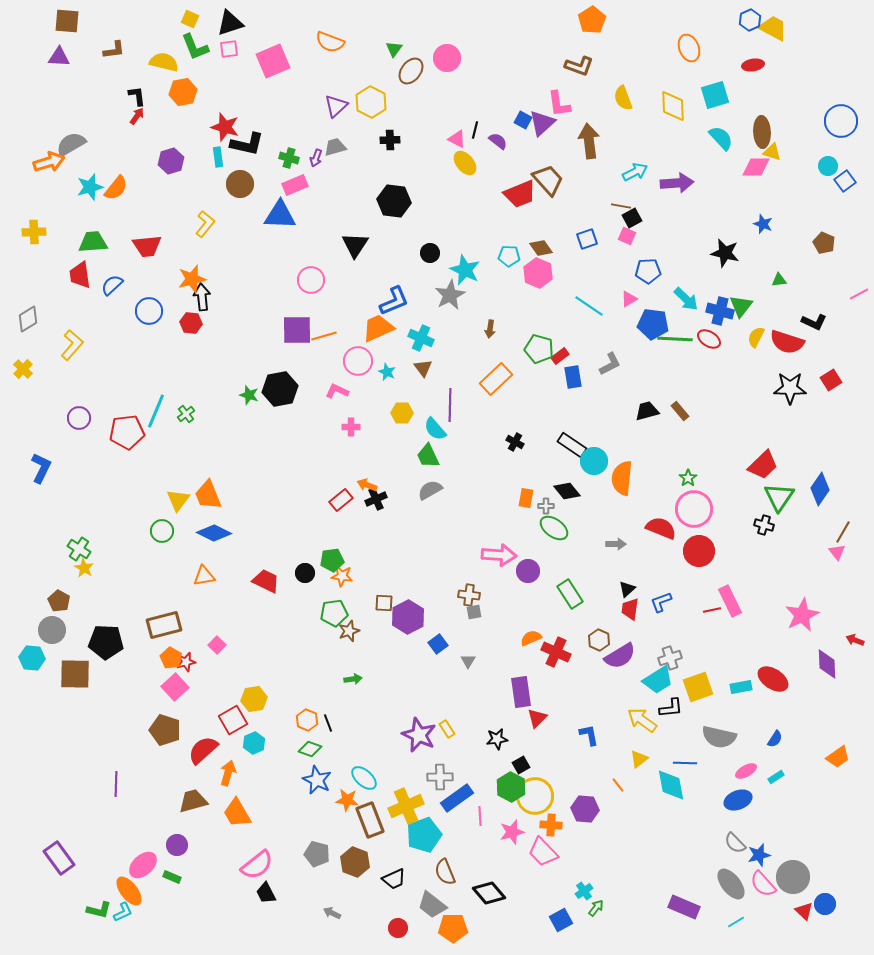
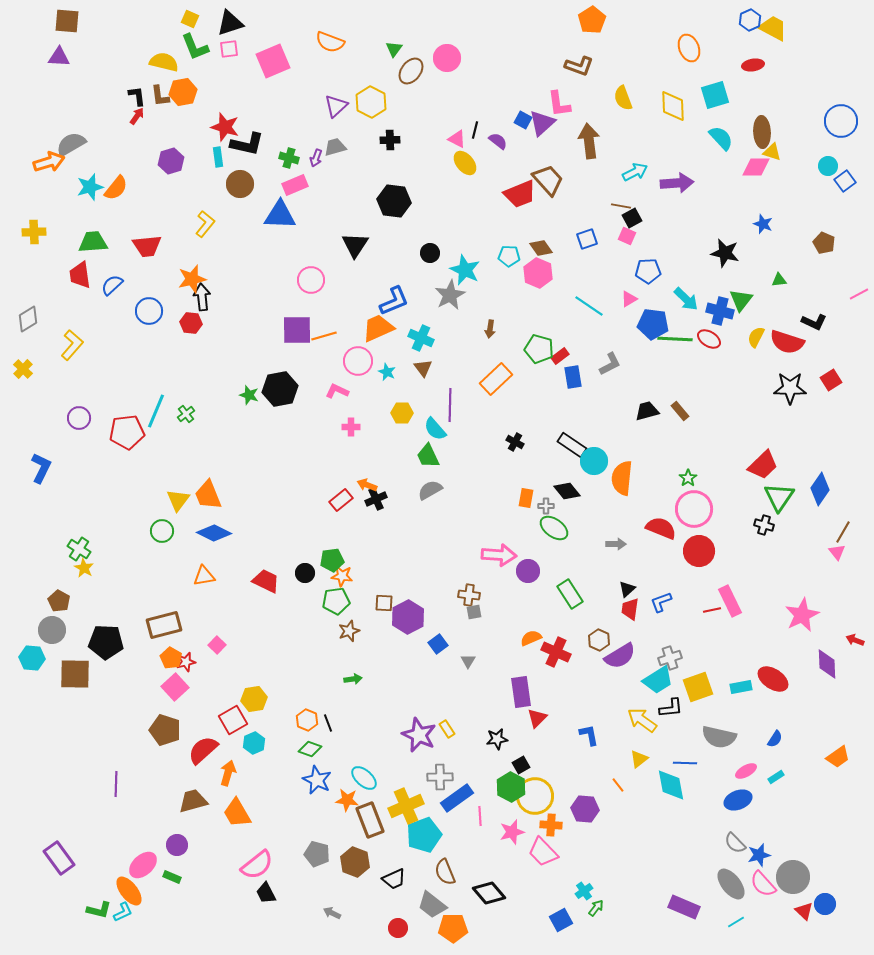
brown L-shape at (114, 50): moved 46 px right, 46 px down; rotated 90 degrees clockwise
green triangle at (741, 306): moved 6 px up
green pentagon at (334, 613): moved 2 px right, 12 px up
